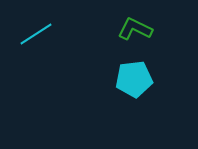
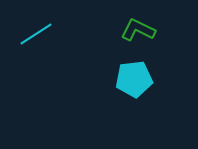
green L-shape: moved 3 px right, 1 px down
